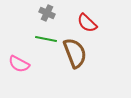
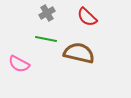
gray cross: rotated 35 degrees clockwise
red semicircle: moved 6 px up
brown semicircle: moved 4 px right; rotated 56 degrees counterclockwise
